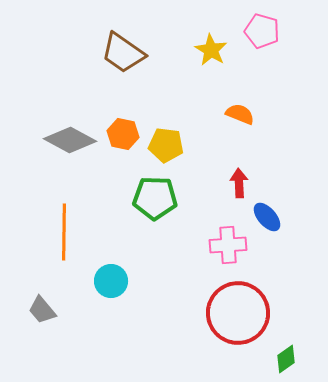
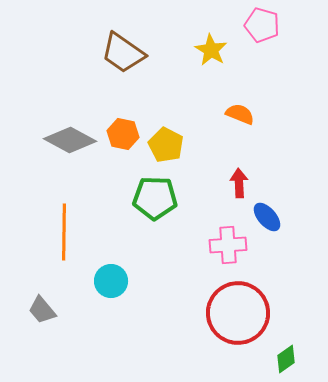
pink pentagon: moved 6 px up
yellow pentagon: rotated 20 degrees clockwise
